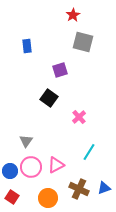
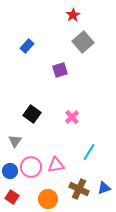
gray square: rotated 35 degrees clockwise
blue rectangle: rotated 48 degrees clockwise
black square: moved 17 px left, 16 px down
pink cross: moved 7 px left
gray triangle: moved 11 px left
pink triangle: rotated 18 degrees clockwise
orange circle: moved 1 px down
